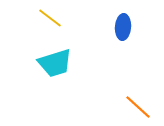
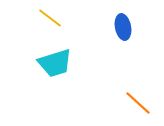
blue ellipse: rotated 15 degrees counterclockwise
orange line: moved 4 px up
